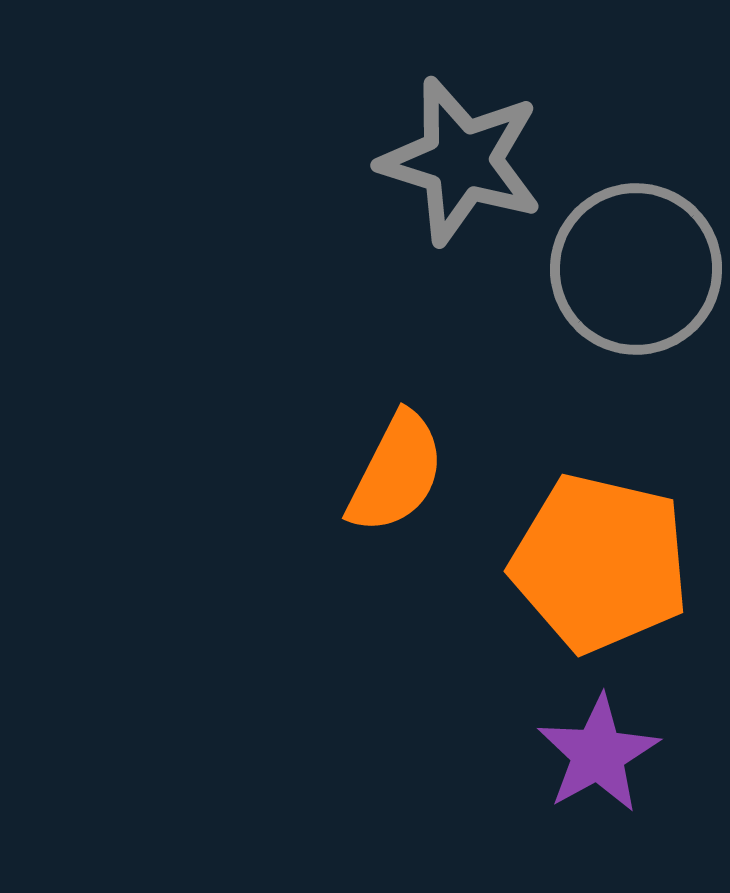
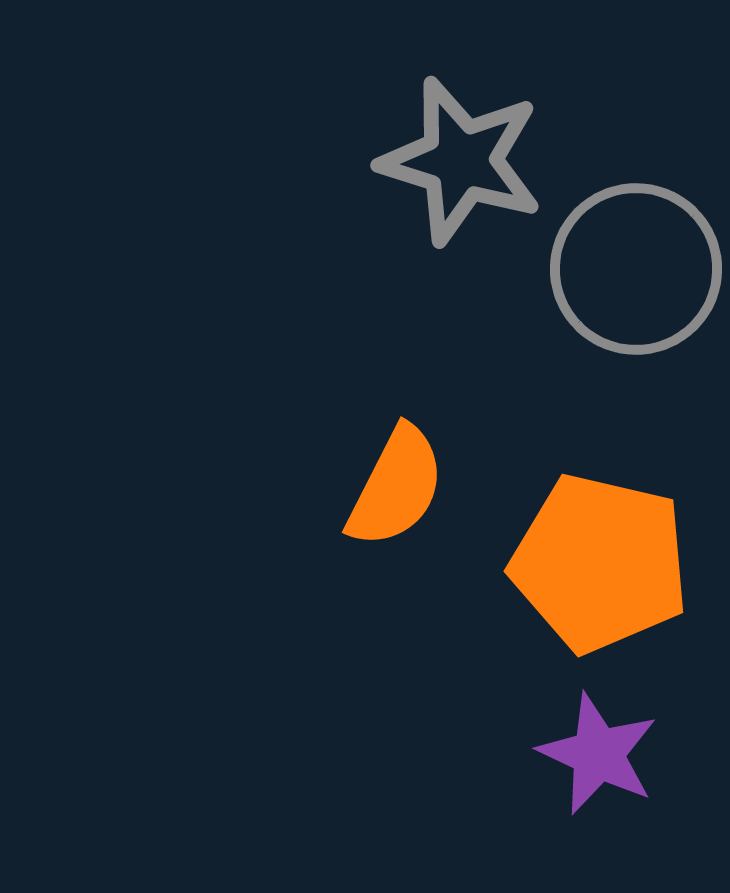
orange semicircle: moved 14 px down
purple star: rotated 18 degrees counterclockwise
